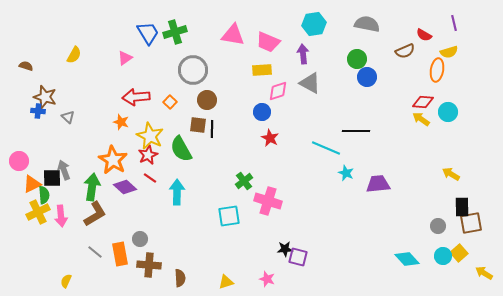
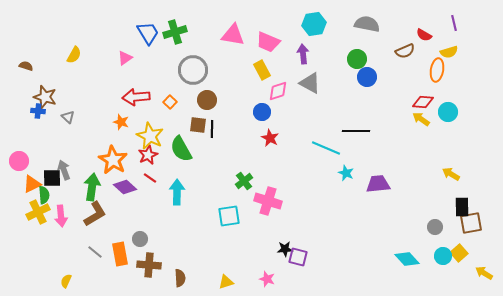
yellow rectangle at (262, 70): rotated 66 degrees clockwise
gray circle at (438, 226): moved 3 px left, 1 px down
